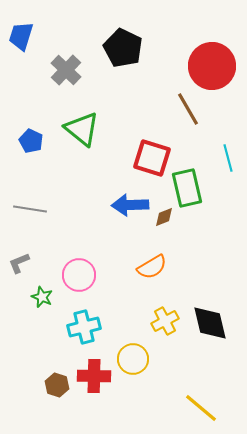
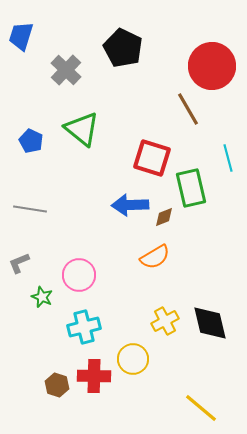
green rectangle: moved 4 px right
orange semicircle: moved 3 px right, 10 px up
